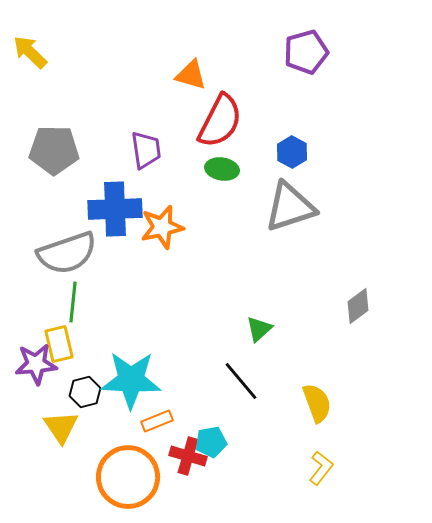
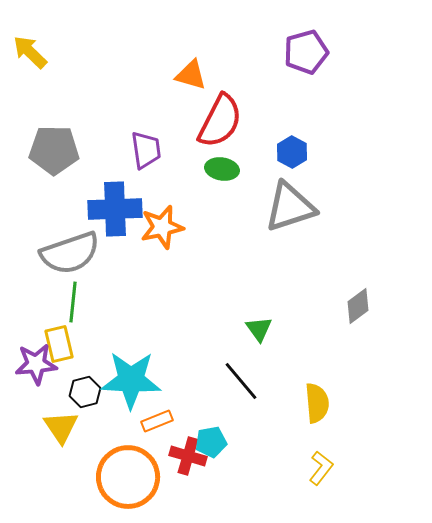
gray semicircle: moved 3 px right
green triangle: rotated 24 degrees counterclockwise
yellow semicircle: rotated 15 degrees clockwise
